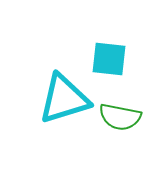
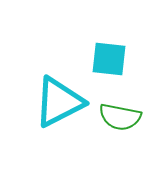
cyan triangle: moved 5 px left, 3 px down; rotated 10 degrees counterclockwise
